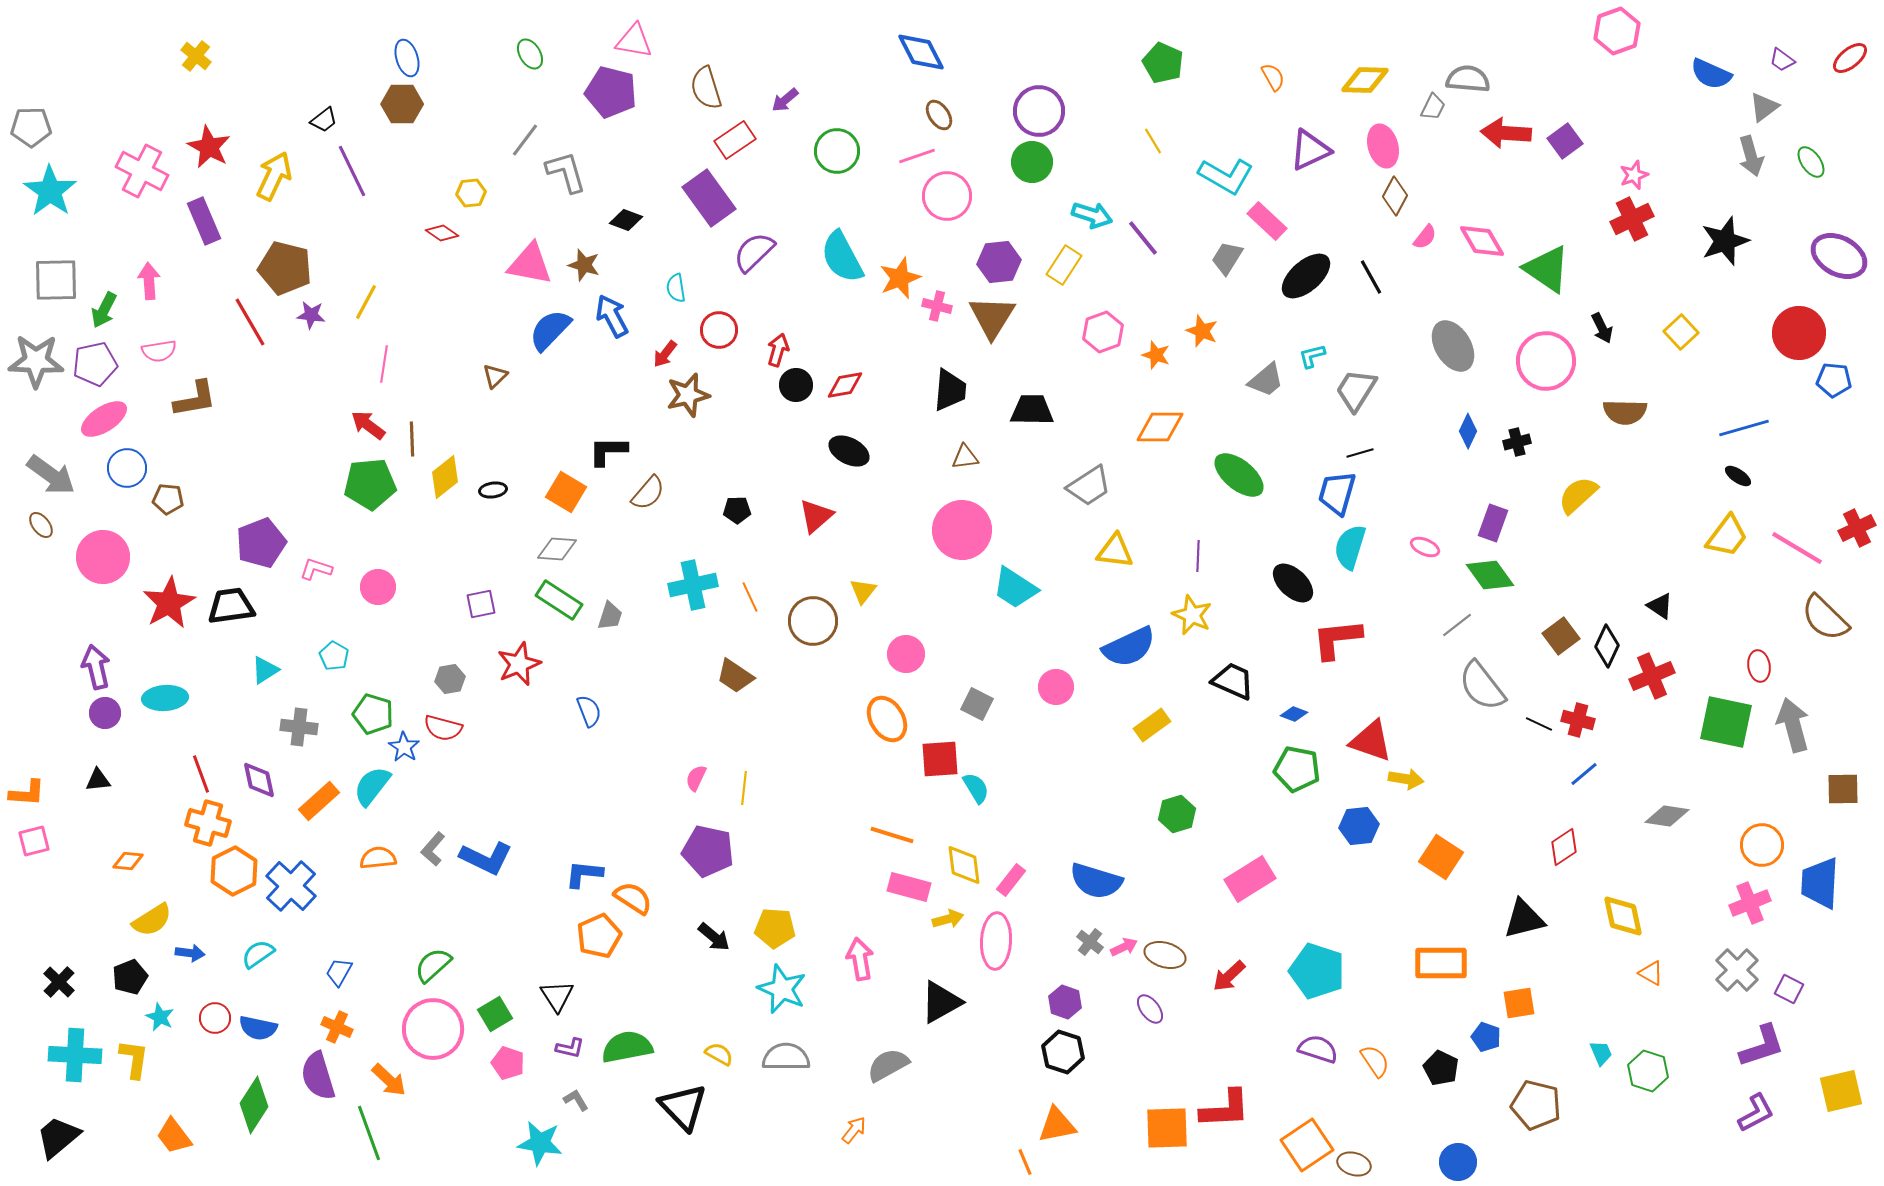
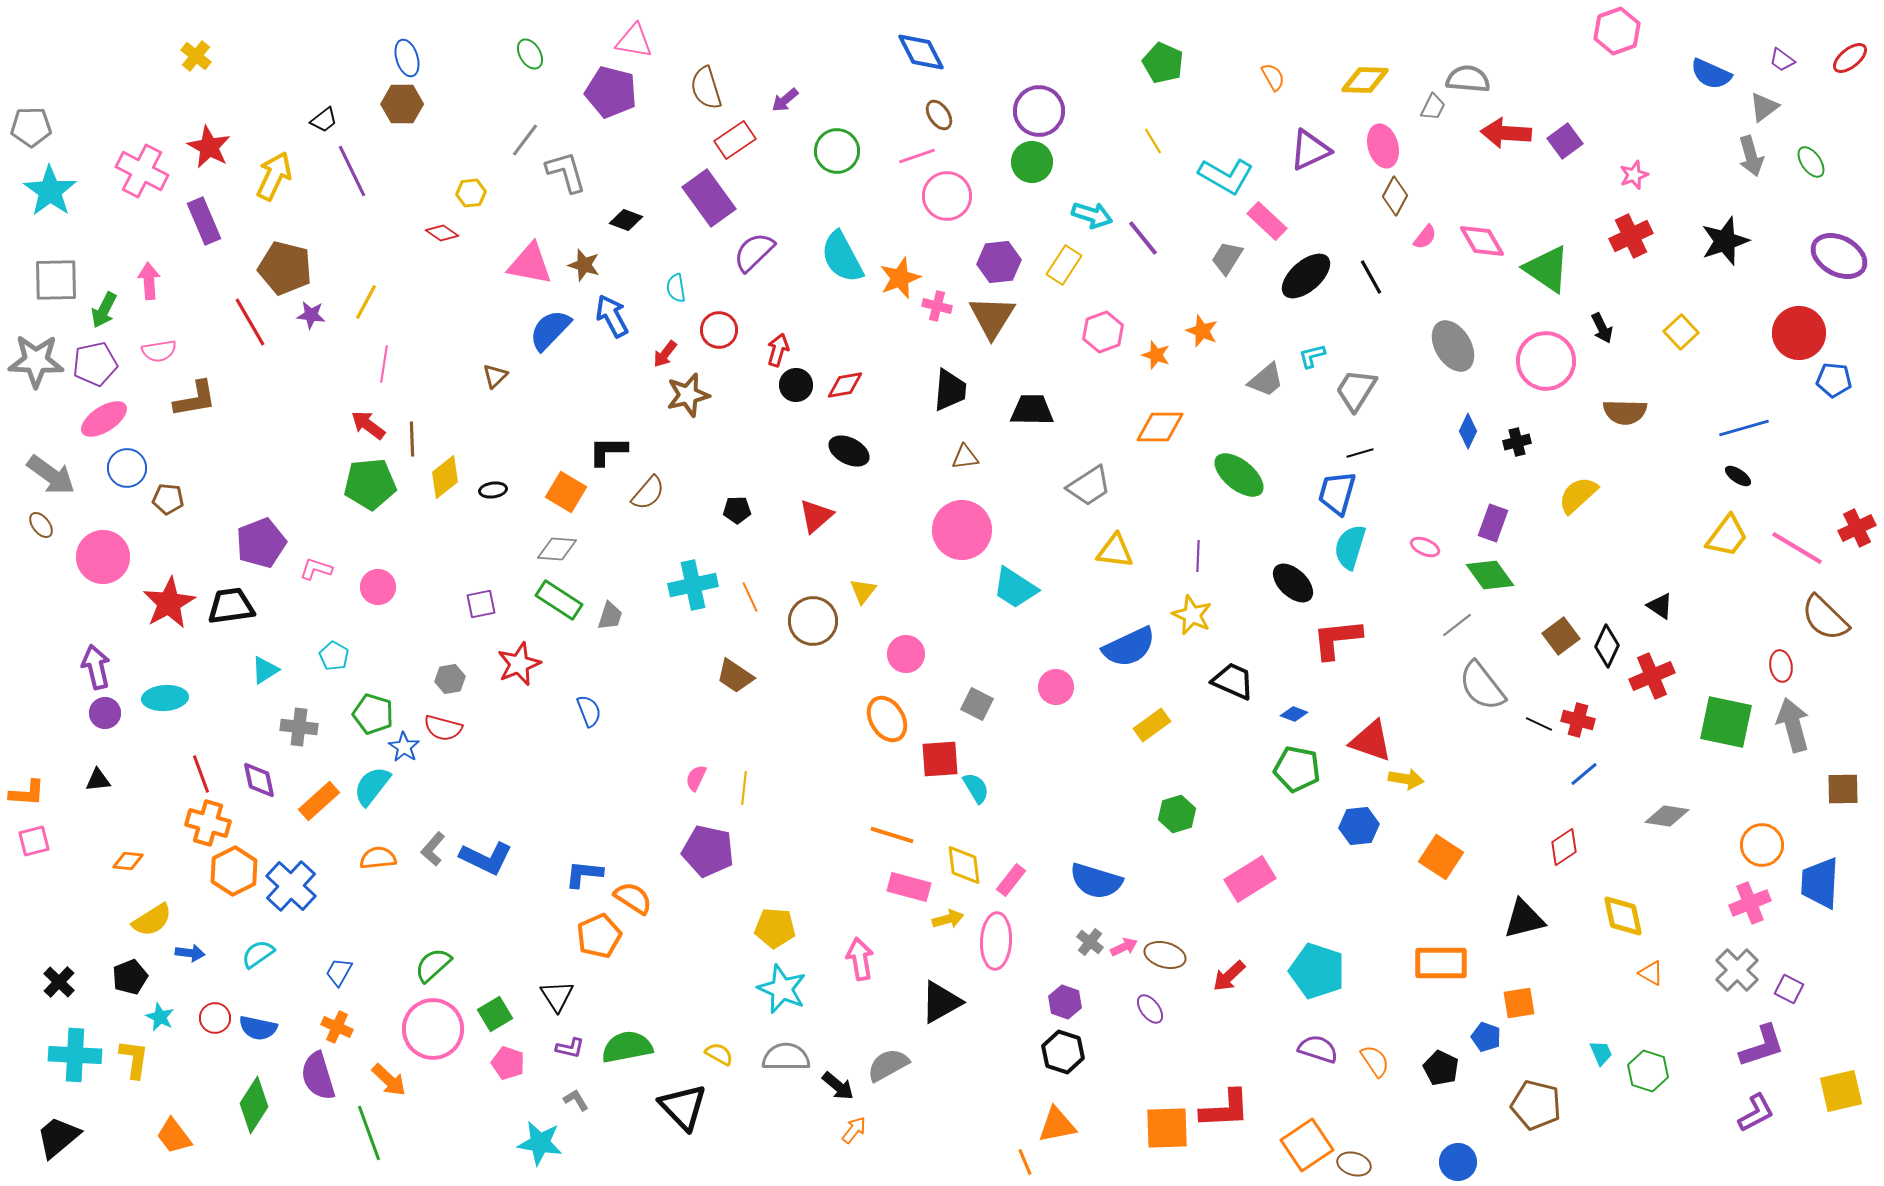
red cross at (1632, 219): moved 1 px left, 17 px down
red ellipse at (1759, 666): moved 22 px right
black arrow at (714, 937): moved 124 px right, 149 px down
